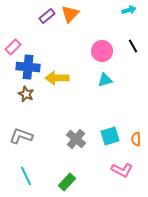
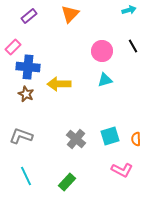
purple rectangle: moved 18 px left
yellow arrow: moved 2 px right, 6 px down
